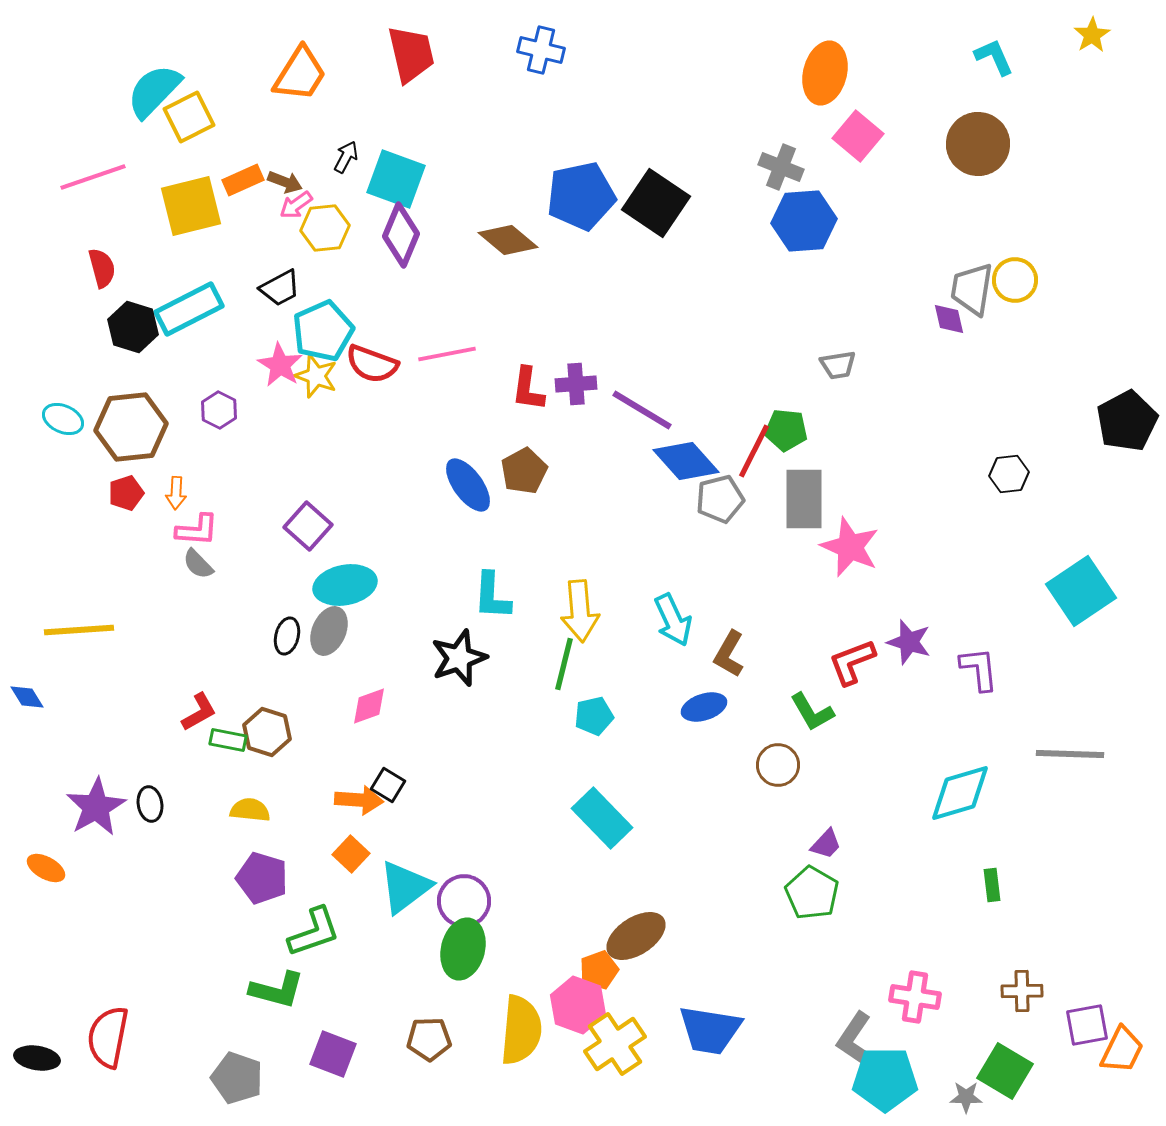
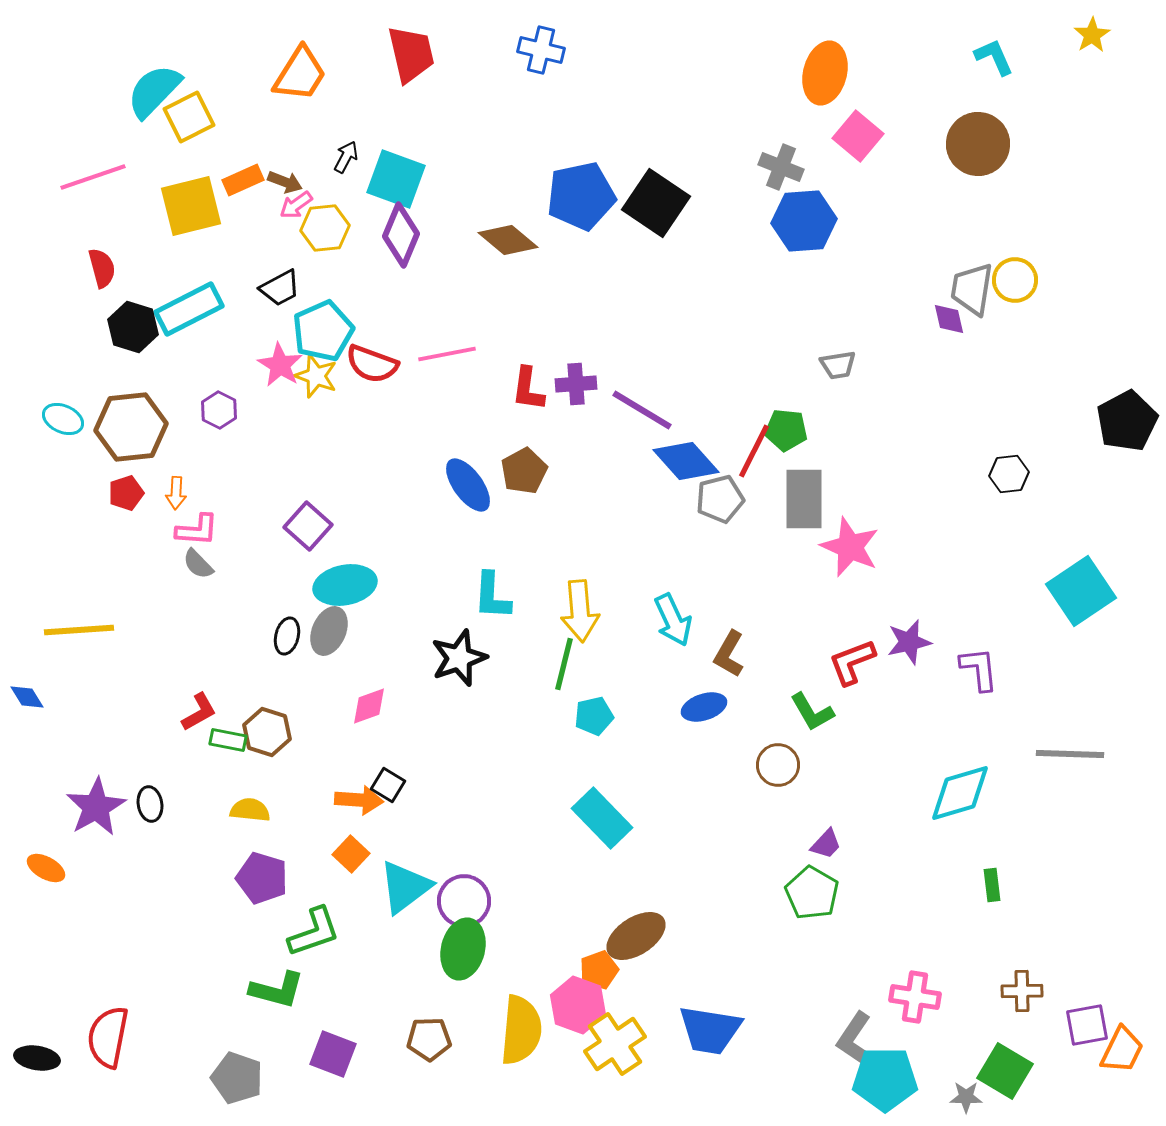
purple star at (909, 642): rotated 30 degrees counterclockwise
